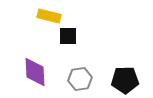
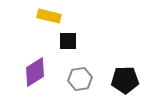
black square: moved 5 px down
purple diamond: rotated 60 degrees clockwise
